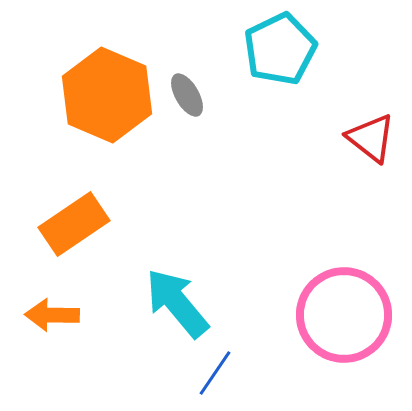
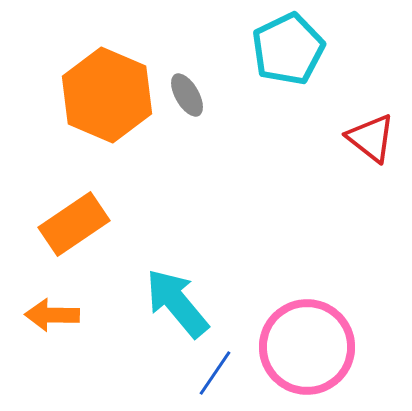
cyan pentagon: moved 8 px right
pink circle: moved 37 px left, 32 px down
